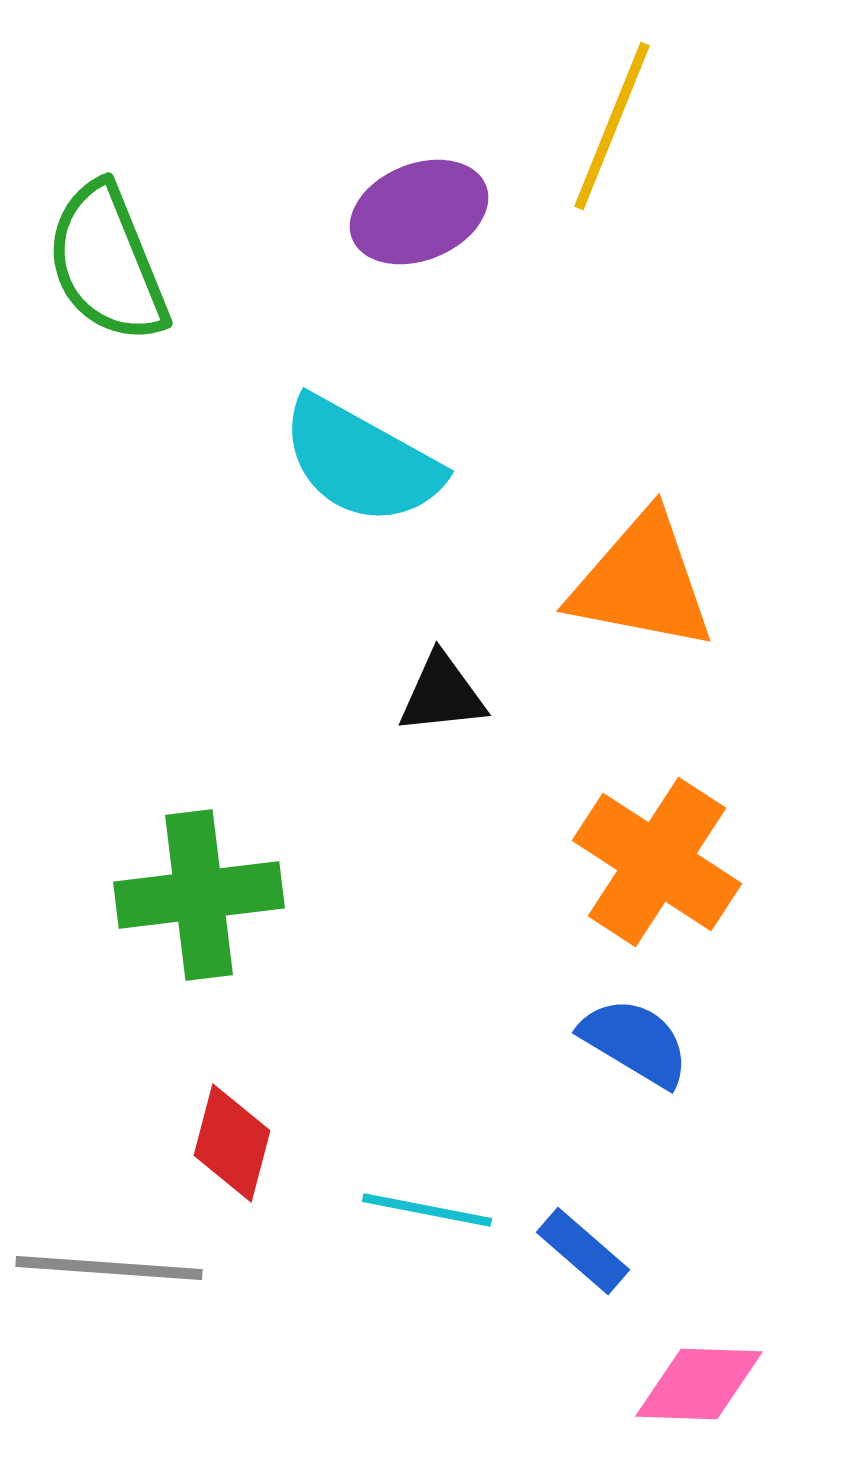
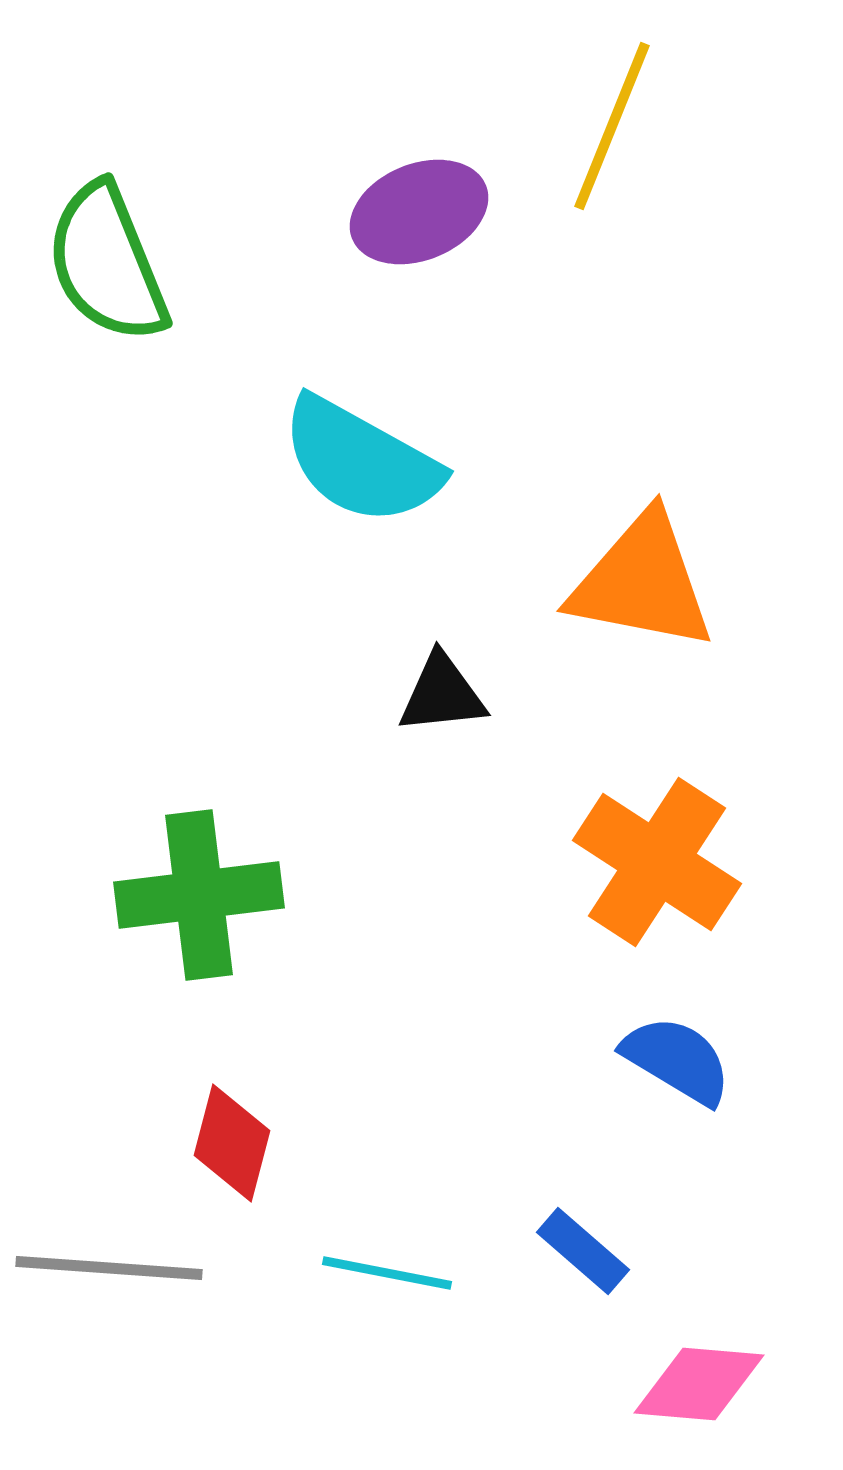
blue semicircle: moved 42 px right, 18 px down
cyan line: moved 40 px left, 63 px down
pink diamond: rotated 3 degrees clockwise
